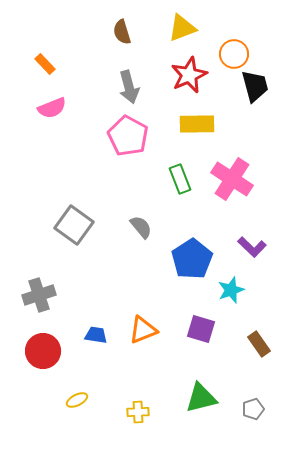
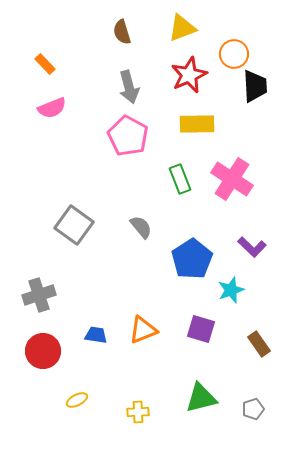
black trapezoid: rotated 12 degrees clockwise
